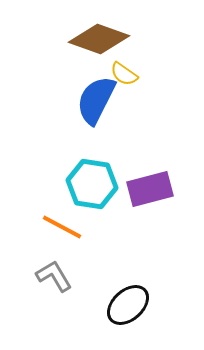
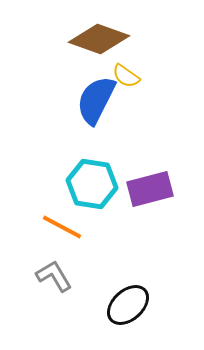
yellow semicircle: moved 2 px right, 2 px down
